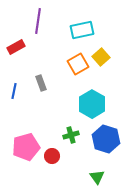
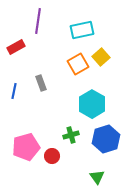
blue hexagon: rotated 24 degrees clockwise
